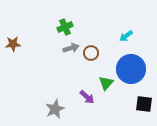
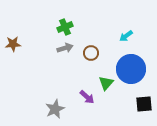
gray arrow: moved 6 px left
black square: rotated 12 degrees counterclockwise
